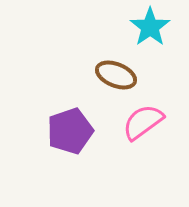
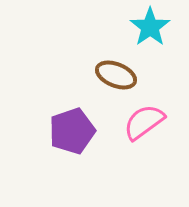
pink semicircle: moved 1 px right
purple pentagon: moved 2 px right
